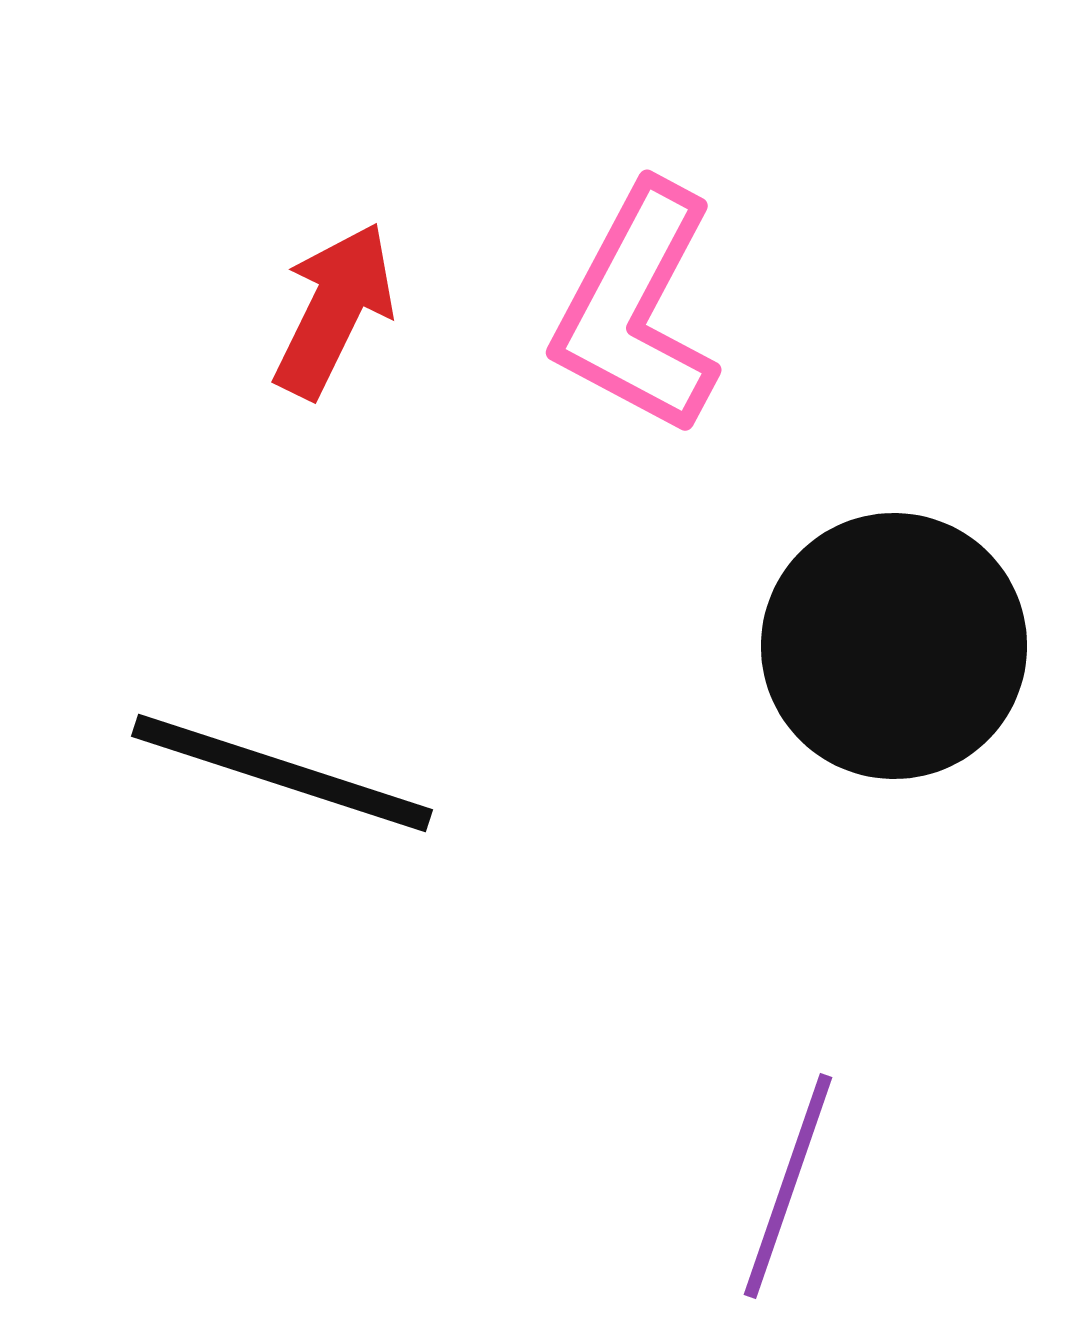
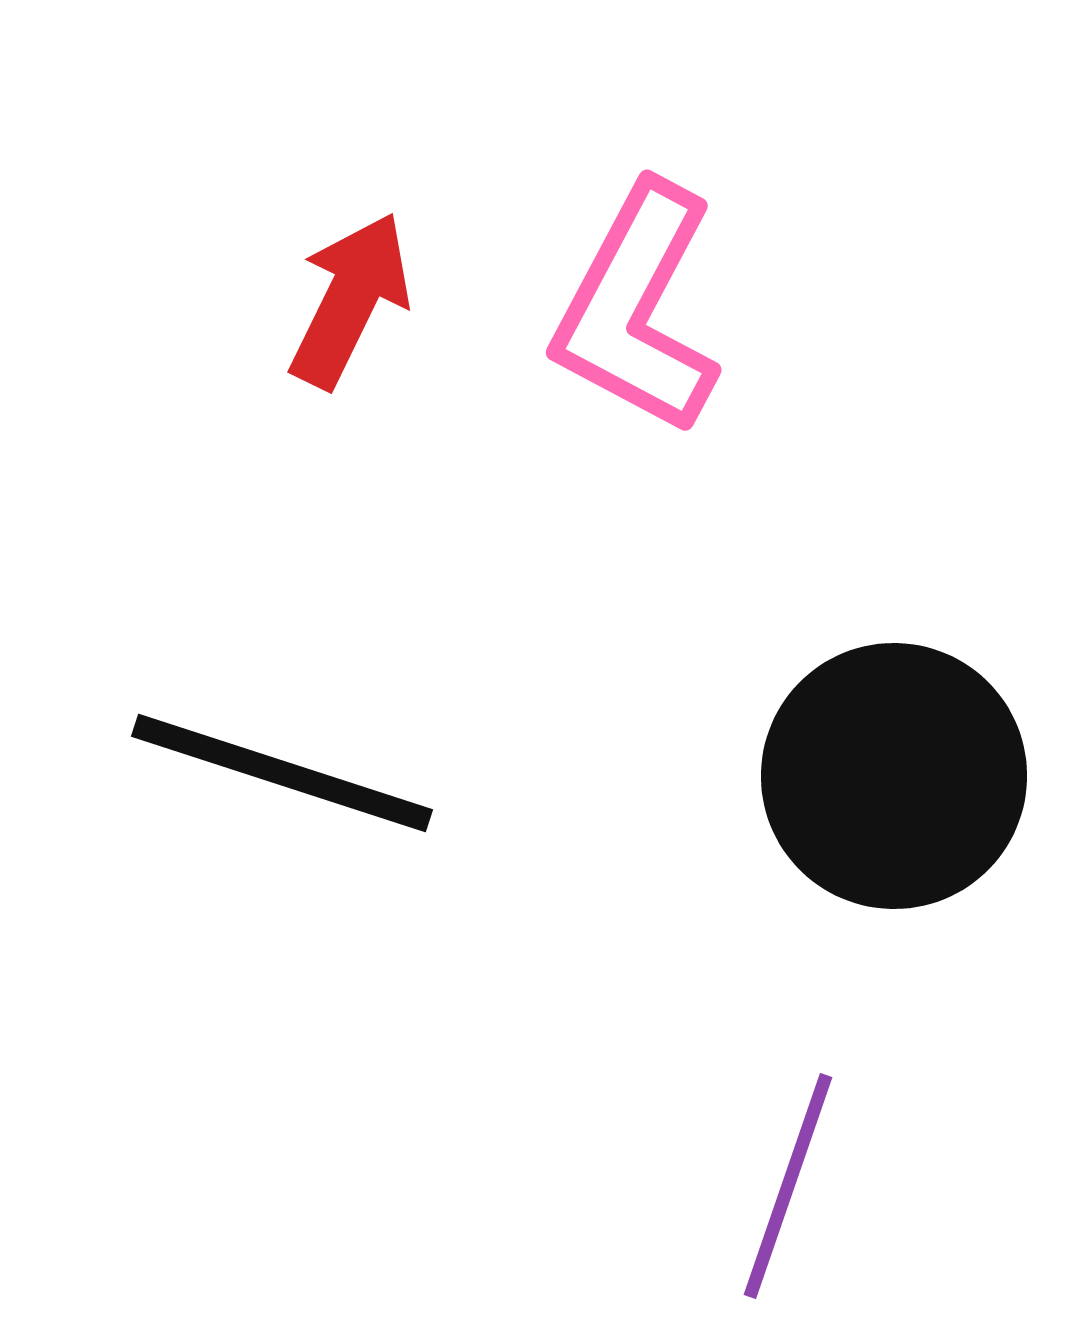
red arrow: moved 16 px right, 10 px up
black circle: moved 130 px down
